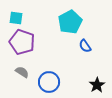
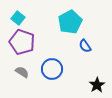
cyan square: moved 2 px right; rotated 32 degrees clockwise
blue circle: moved 3 px right, 13 px up
